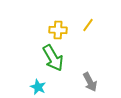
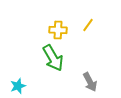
cyan star: moved 20 px left, 1 px up; rotated 28 degrees clockwise
